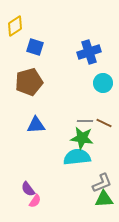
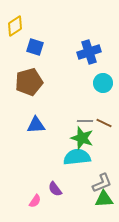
green star: rotated 10 degrees clockwise
purple semicircle: moved 27 px right
